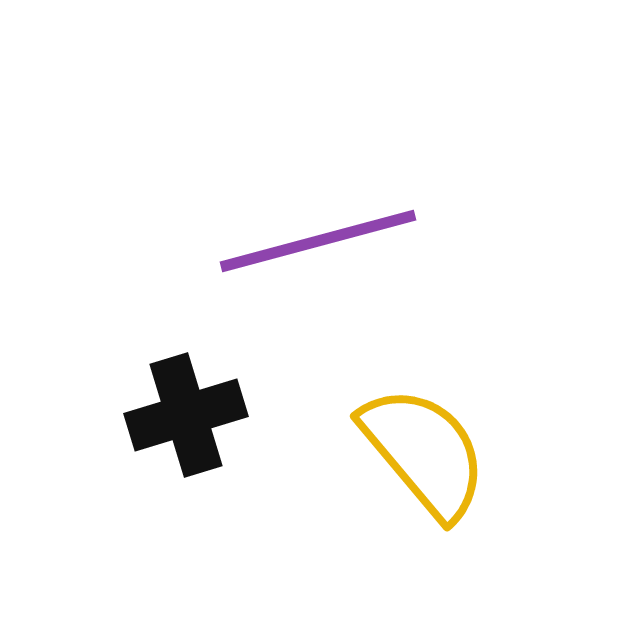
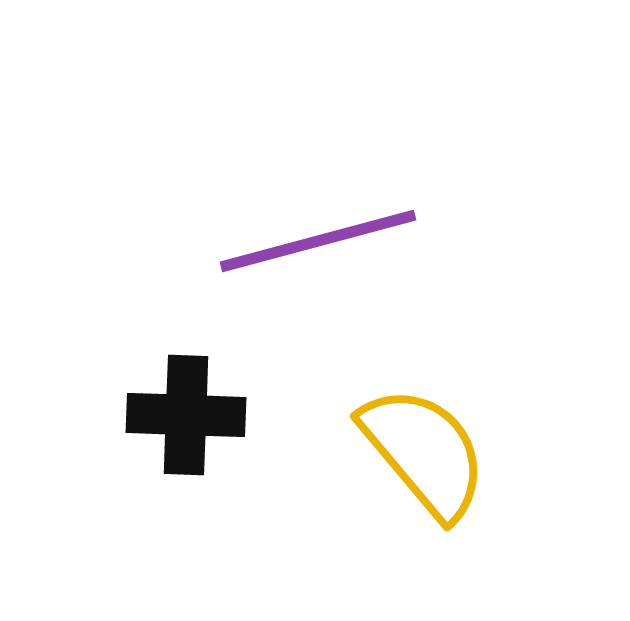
black cross: rotated 19 degrees clockwise
